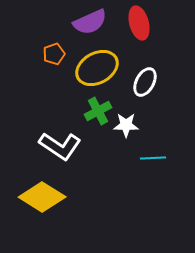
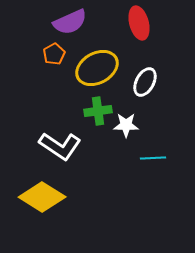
purple semicircle: moved 20 px left
orange pentagon: rotated 10 degrees counterclockwise
green cross: rotated 20 degrees clockwise
